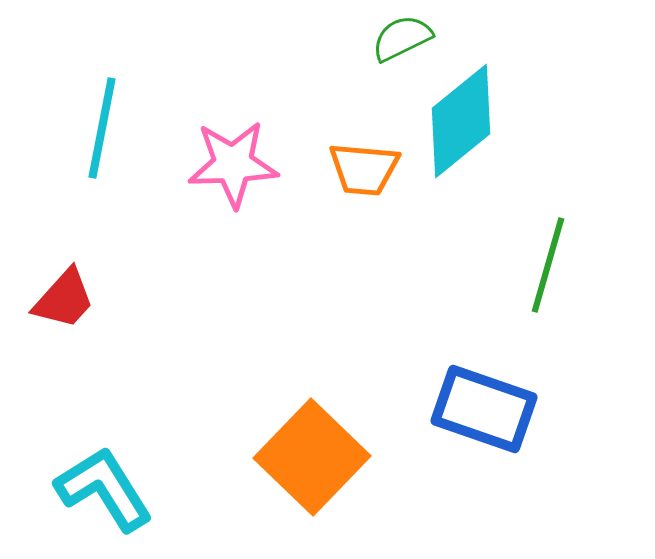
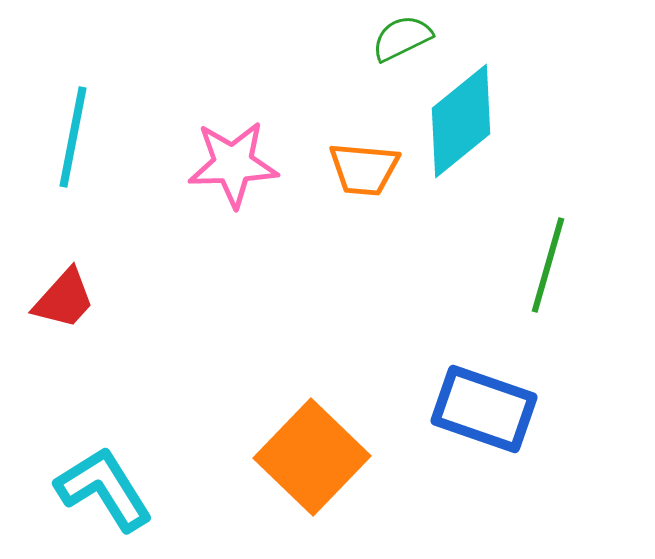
cyan line: moved 29 px left, 9 px down
